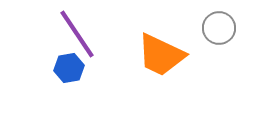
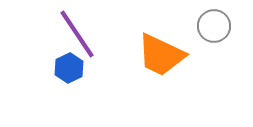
gray circle: moved 5 px left, 2 px up
blue hexagon: rotated 16 degrees counterclockwise
